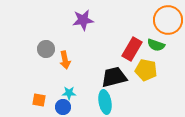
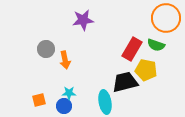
orange circle: moved 2 px left, 2 px up
black trapezoid: moved 11 px right, 5 px down
orange square: rotated 24 degrees counterclockwise
blue circle: moved 1 px right, 1 px up
